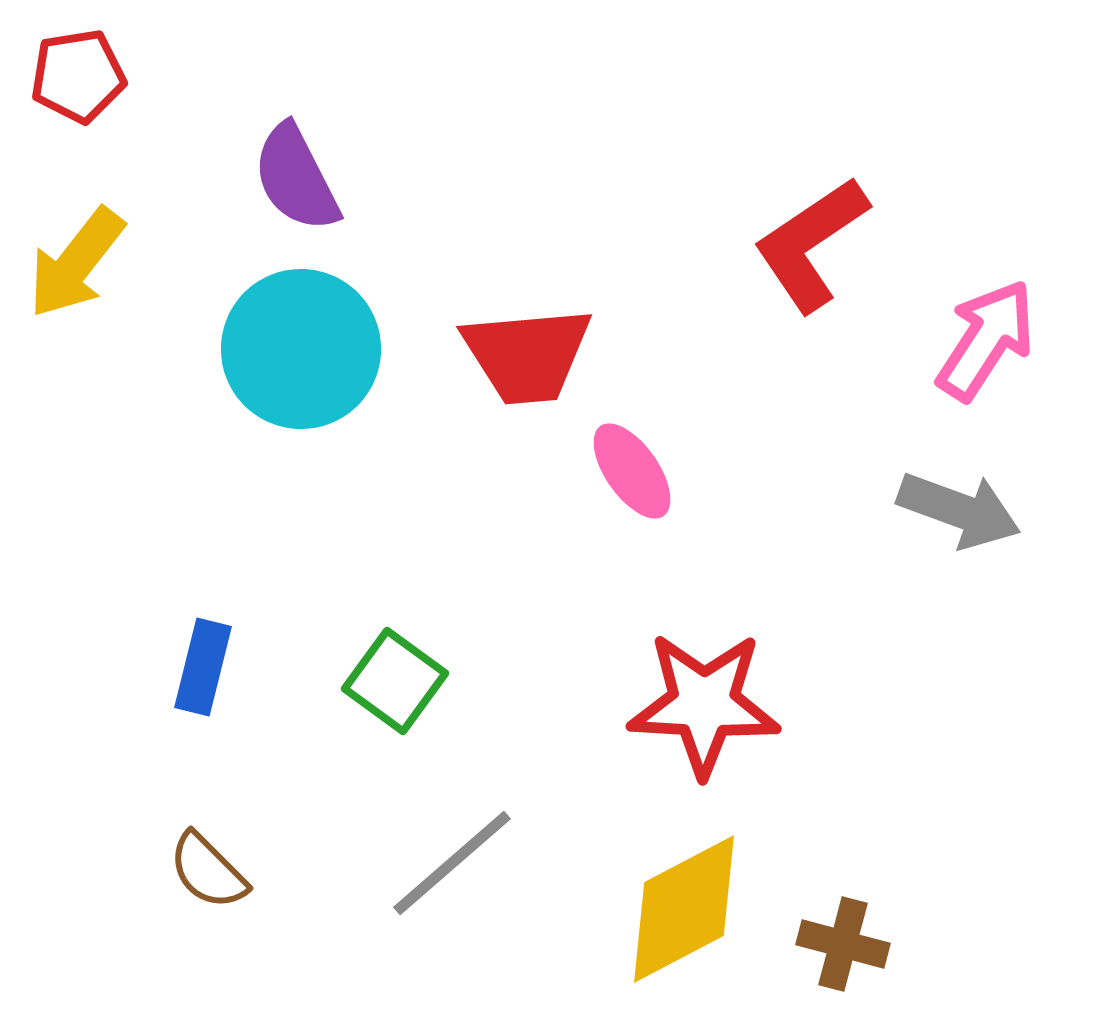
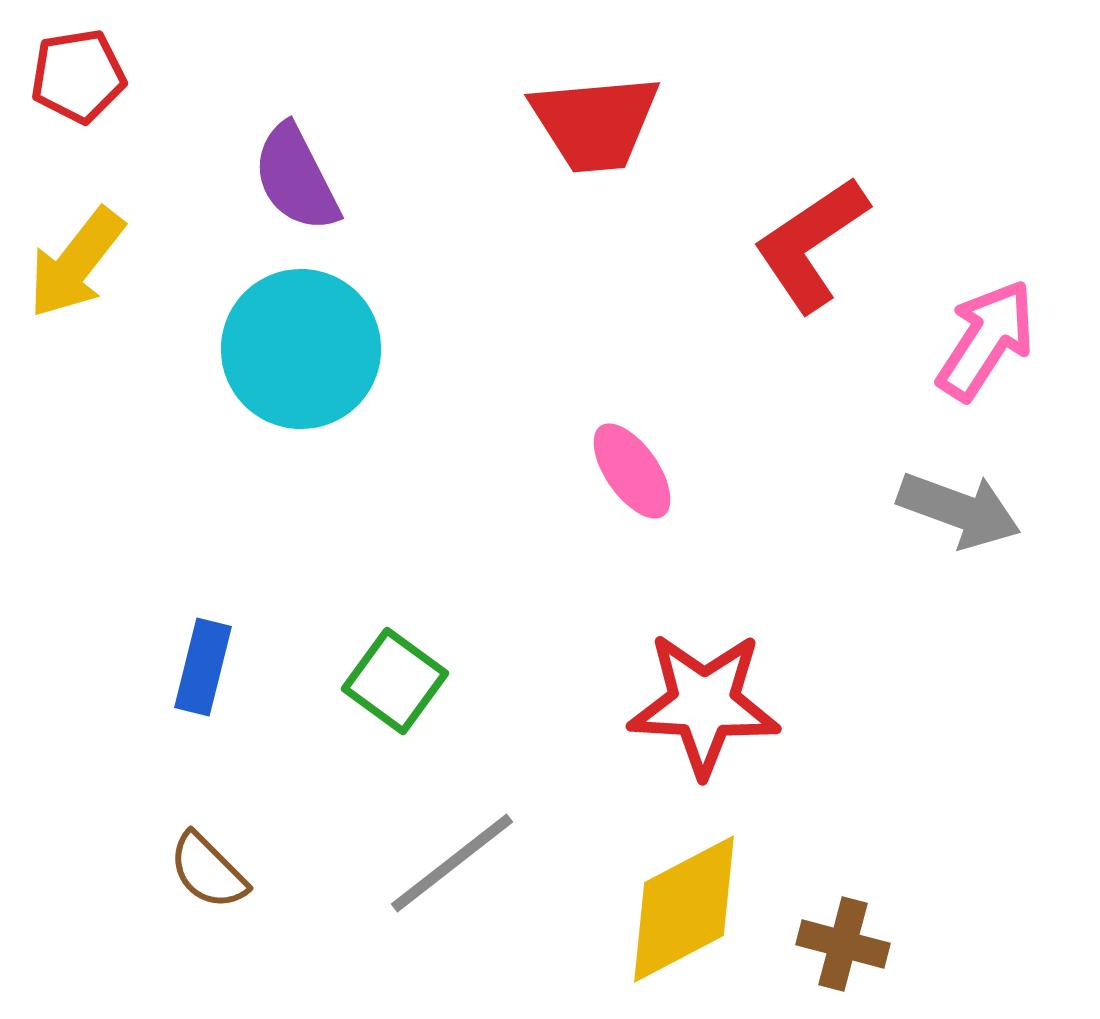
red trapezoid: moved 68 px right, 232 px up
gray line: rotated 3 degrees clockwise
